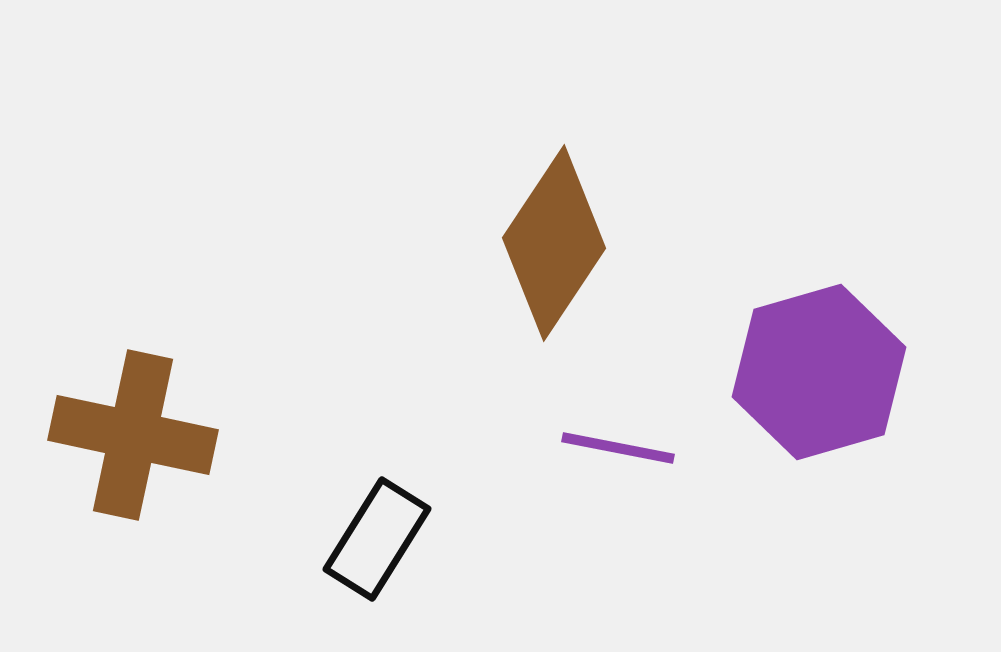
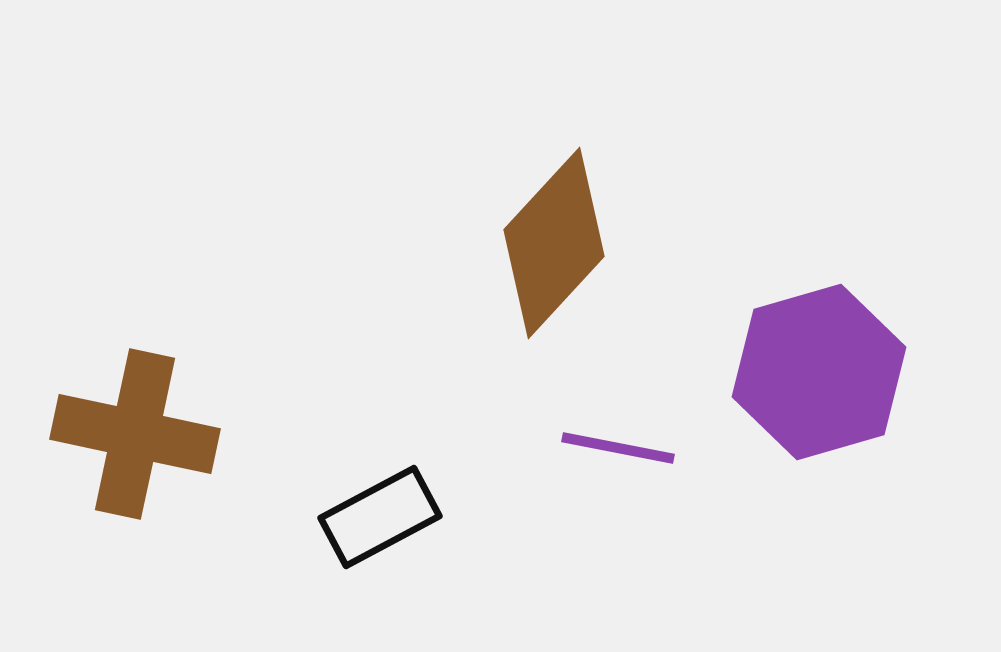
brown diamond: rotated 9 degrees clockwise
brown cross: moved 2 px right, 1 px up
black rectangle: moved 3 px right, 22 px up; rotated 30 degrees clockwise
